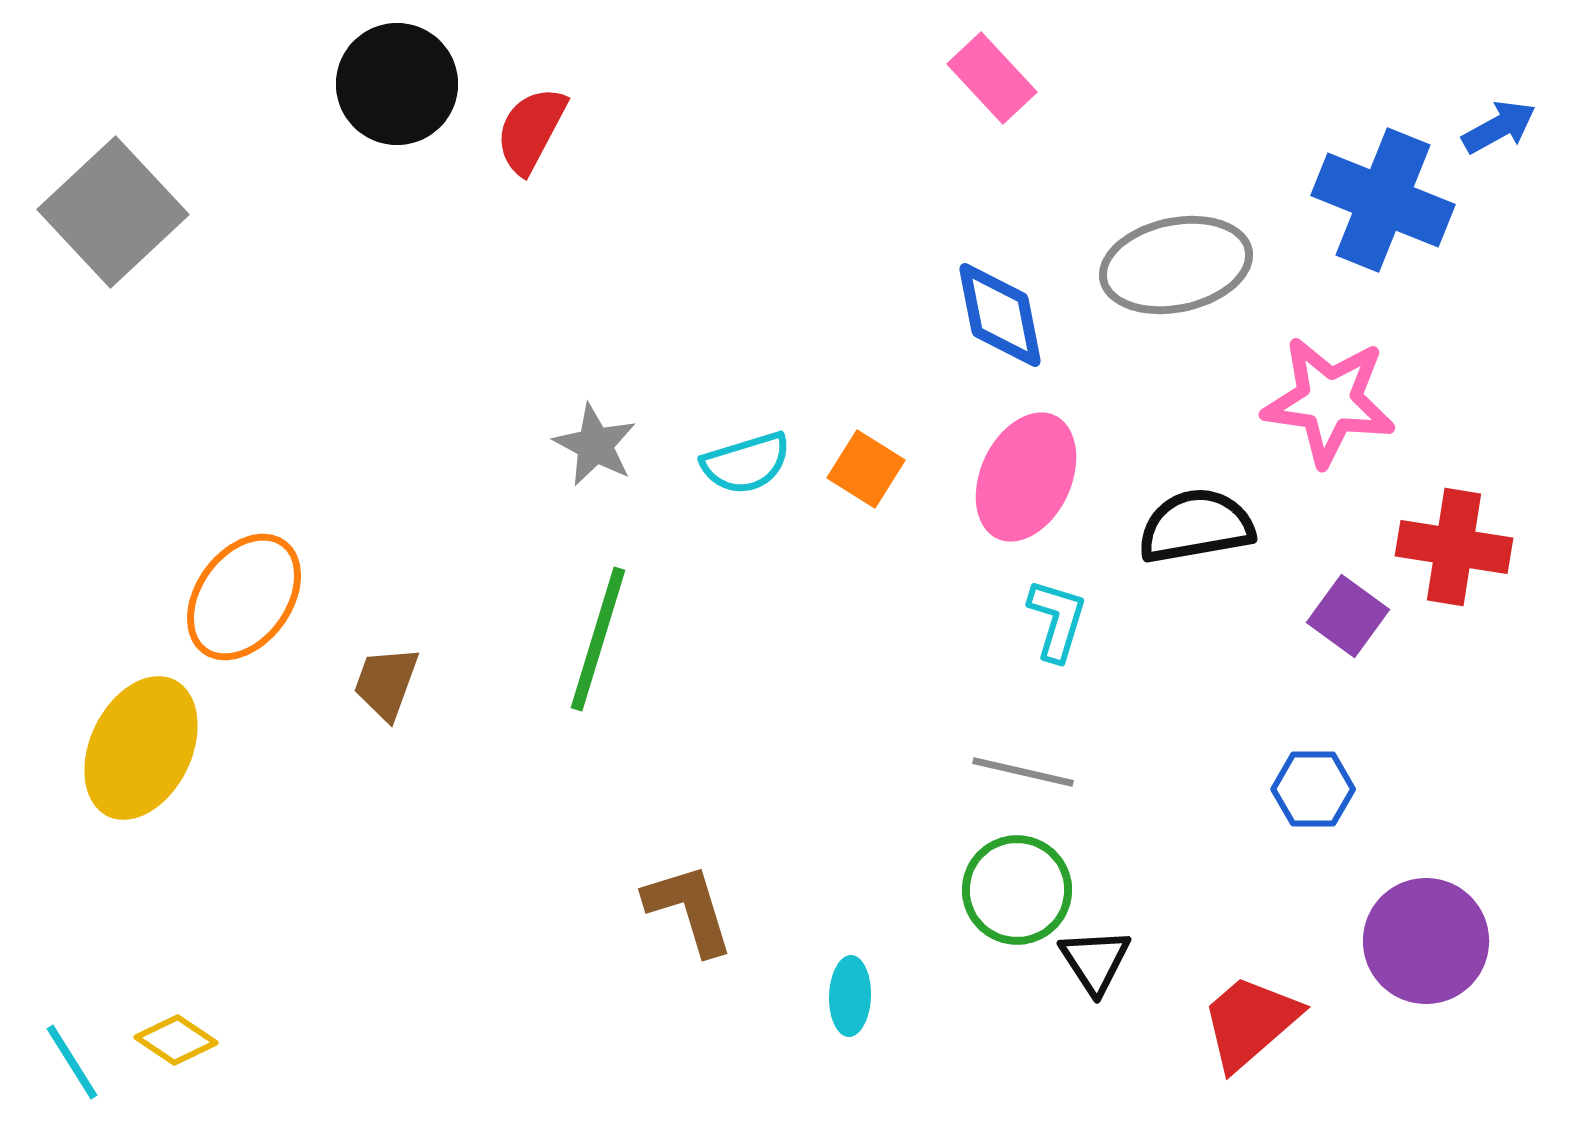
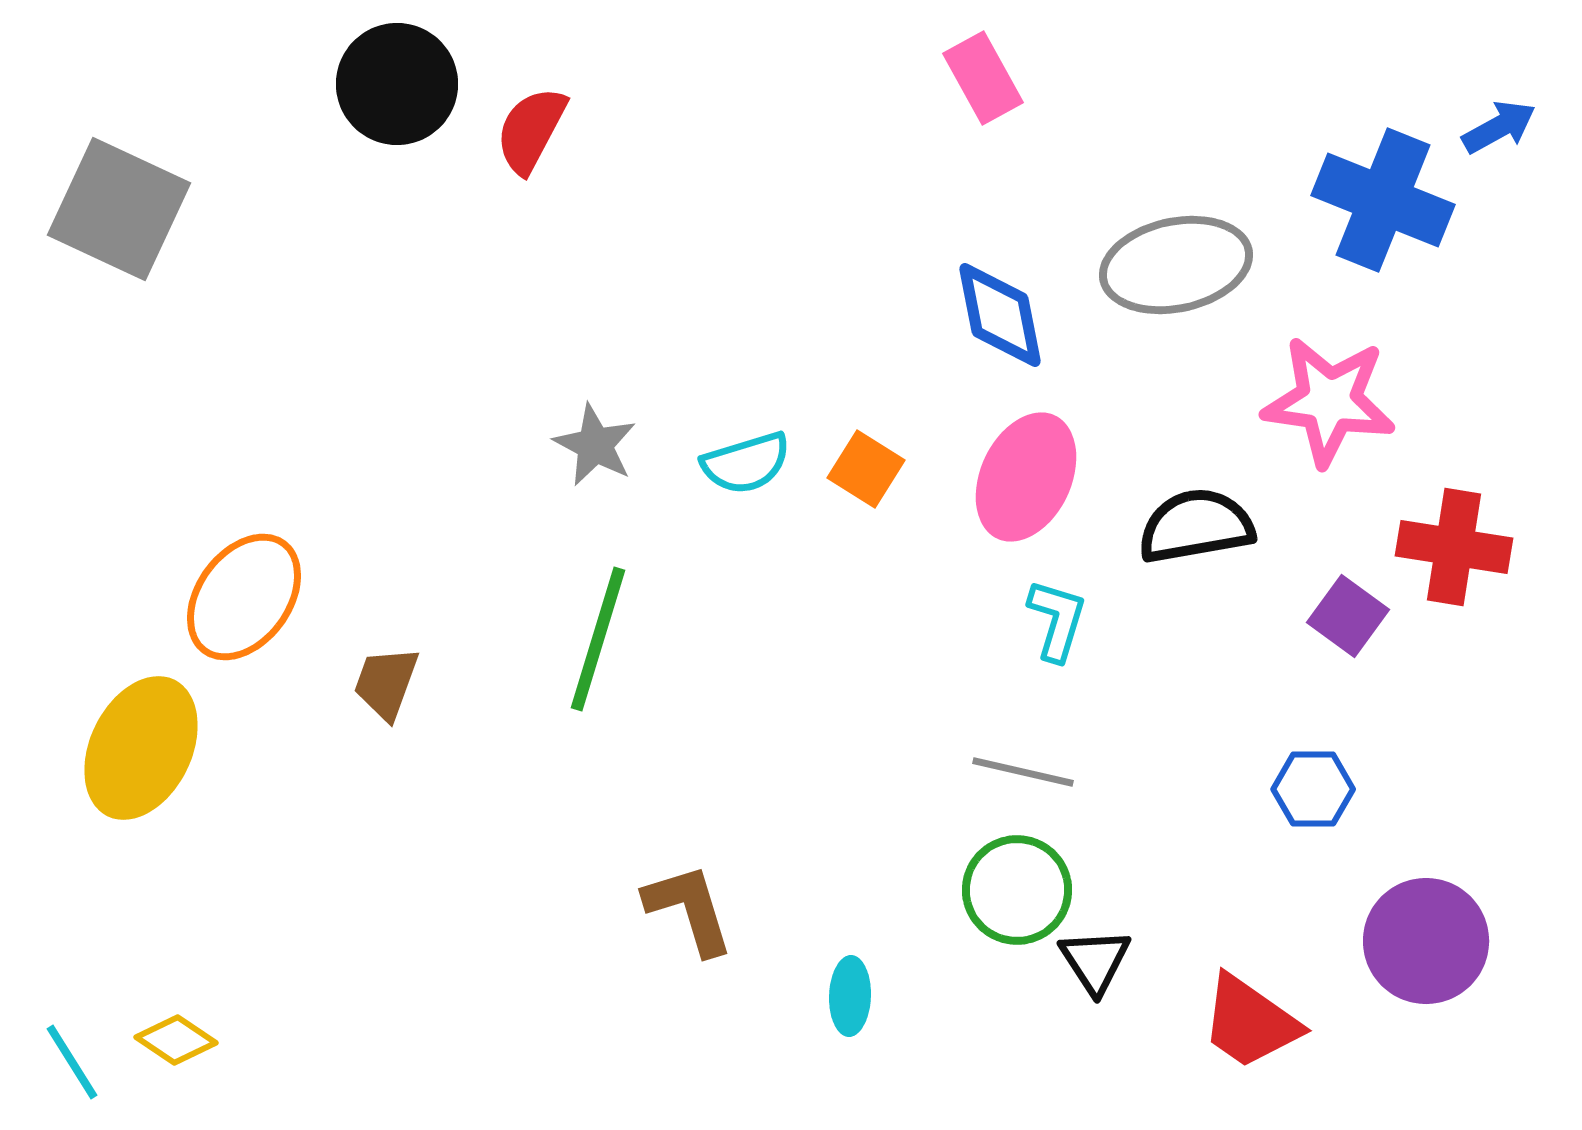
pink rectangle: moved 9 px left; rotated 14 degrees clockwise
gray square: moved 6 px right, 3 px up; rotated 22 degrees counterclockwise
red trapezoid: rotated 104 degrees counterclockwise
